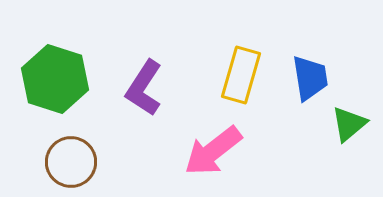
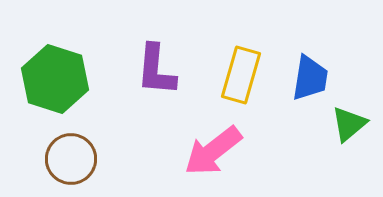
blue trapezoid: rotated 18 degrees clockwise
purple L-shape: moved 12 px right, 18 px up; rotated 28 degrees counterclockwise
brown circle: moved 3 px up
